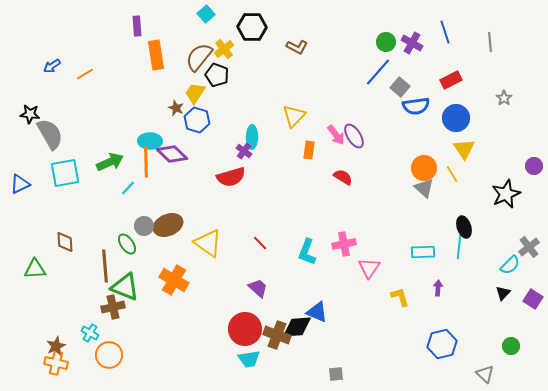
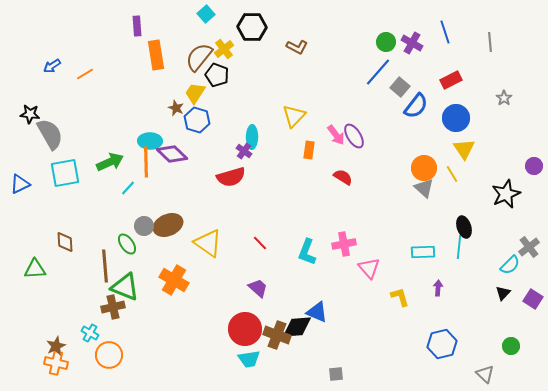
blue semicircle at (416, 106): rotated 44 degrees counterclockwise
pink triangle at (369, 268): rotated 15 degrees counterclockwise
